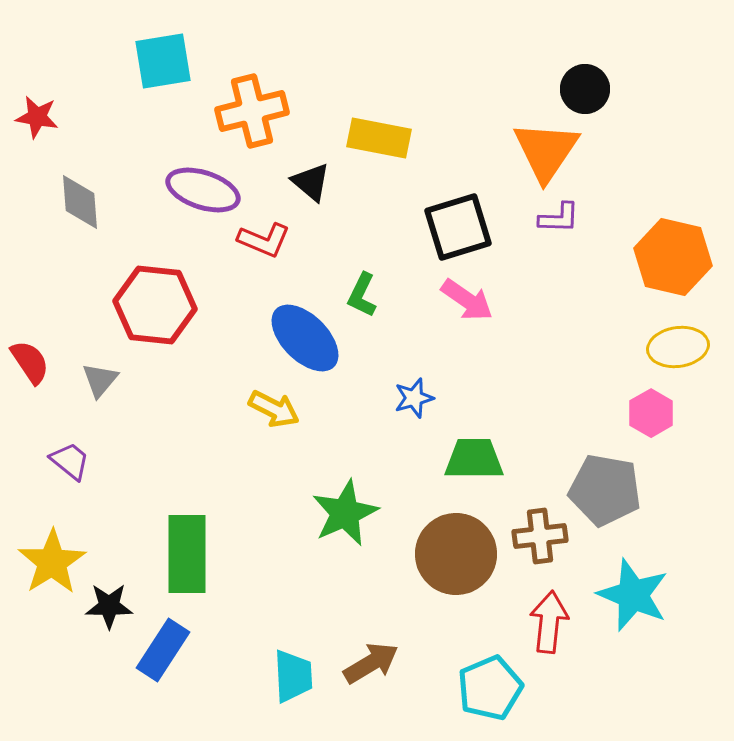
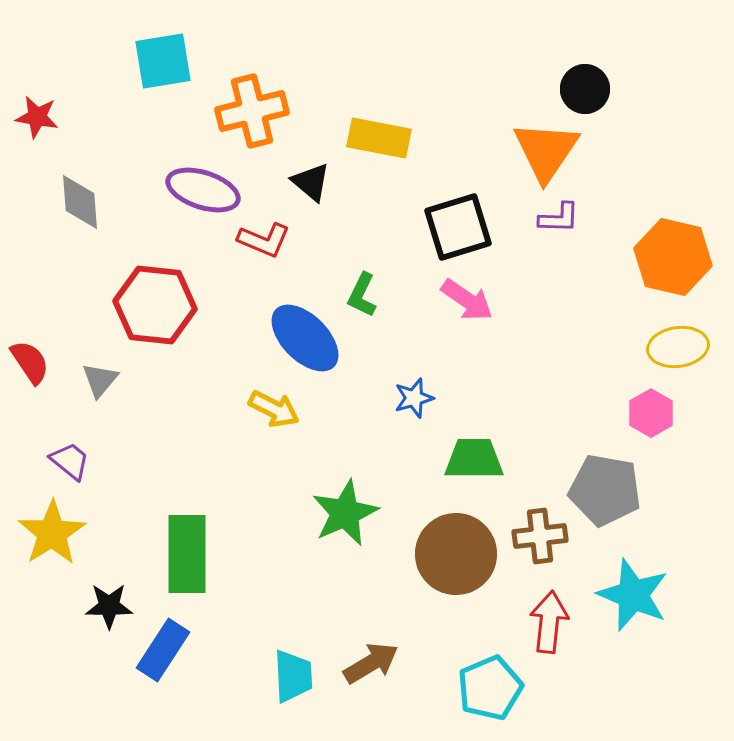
yellow star: moved 29 px up
